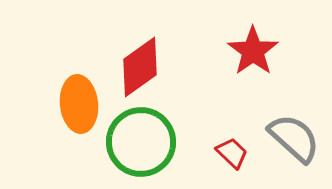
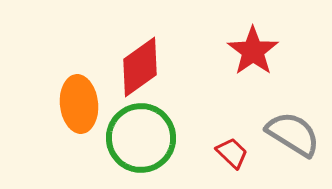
gray semicircle: moved 1 px left, 4 px up; rotated 10 degrees counterclockwise
green circle: moved 4 px up
